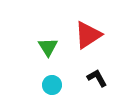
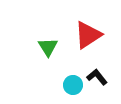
black L-shape: moved 1 px up; rotated 10 degrees counterclockwise
cyan circle: moved 21 px right
